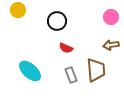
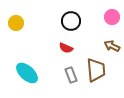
yellow circle: moved 2 px left, 13 px down
pink circle: moved 1 px right
black circle: moved 14 px right
brown arrow: moved 1 px right, 1 px down; rotated 35 degrees clockwise
cyan ellipse: moved 3 px left, 2 px down
